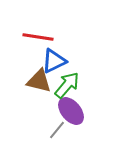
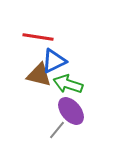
brown triangle: moved 6 px up
green arrow: moved 1 px right, 1 px up; rotated 112 degrees counterclockwise
